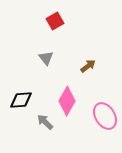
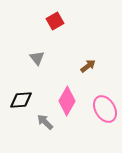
gray triangle: moved 9 px left
pink ellipse: moved 7 px up
